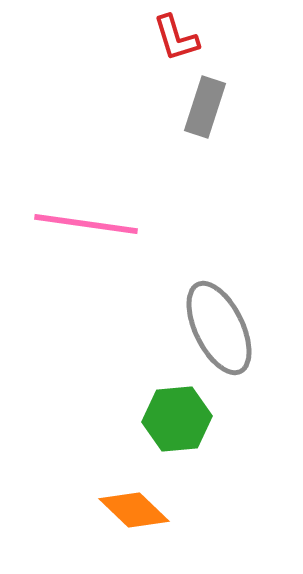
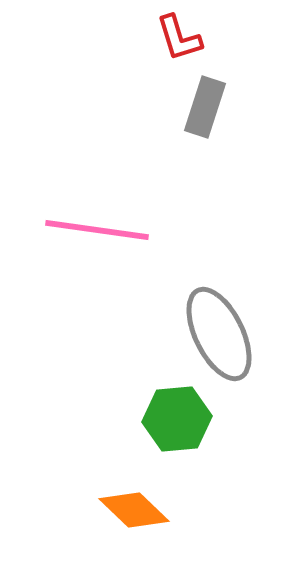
red L-shape: moved 3 px right
pink line: moved 11 px right, 6 px down
gray ellipse: moved 6 px down
